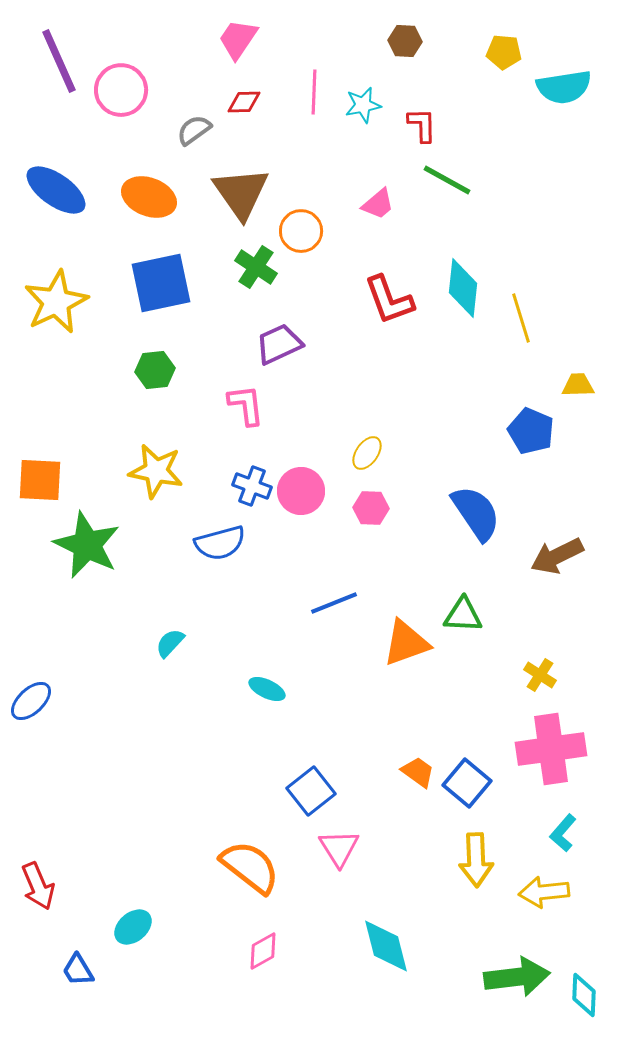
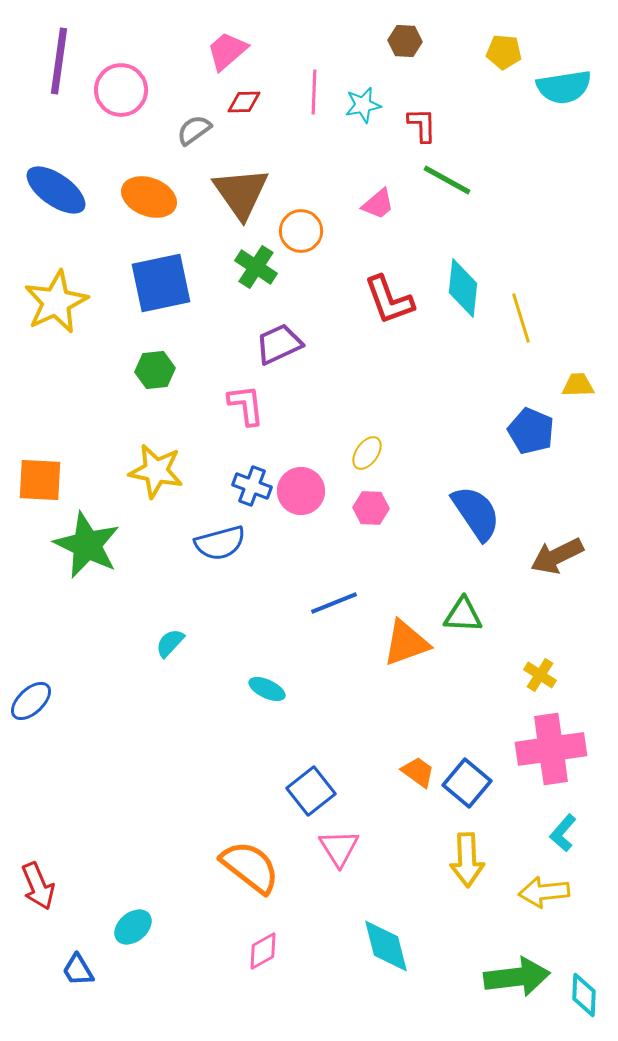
pink trapezoid at (238, 39): moved 11 px left, 12 px down; rotated 15 degrees clockwise
purple line at (59, 61): rotated 32 degrees clockwise
yellow arrow at (476, 860): moved 9 px left
